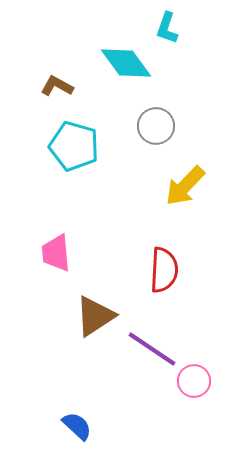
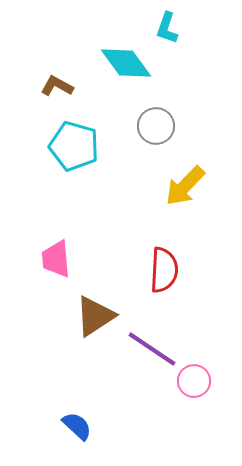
pink trapezoid: moved 6 px down
